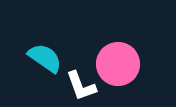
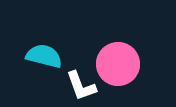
cyan semicircle: moved 1 px left, 2 px up; rotated 21 degrees counterclockwise
